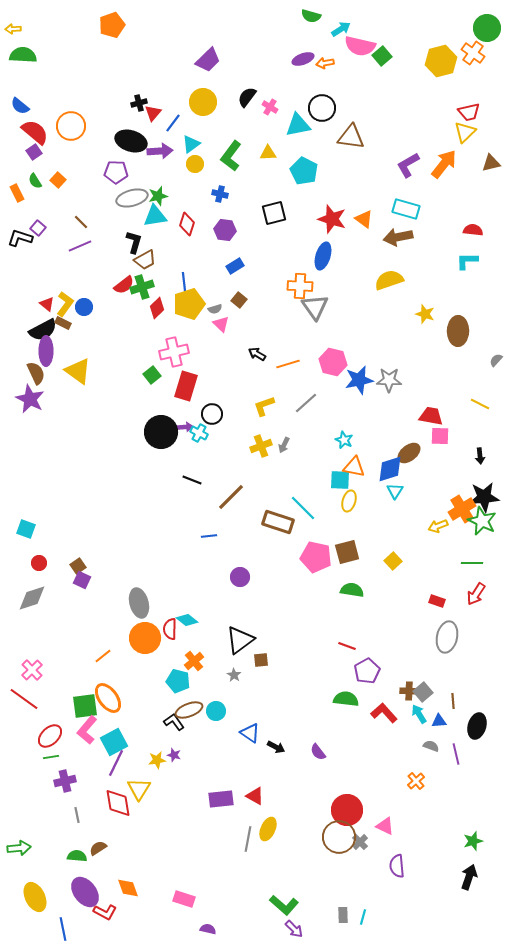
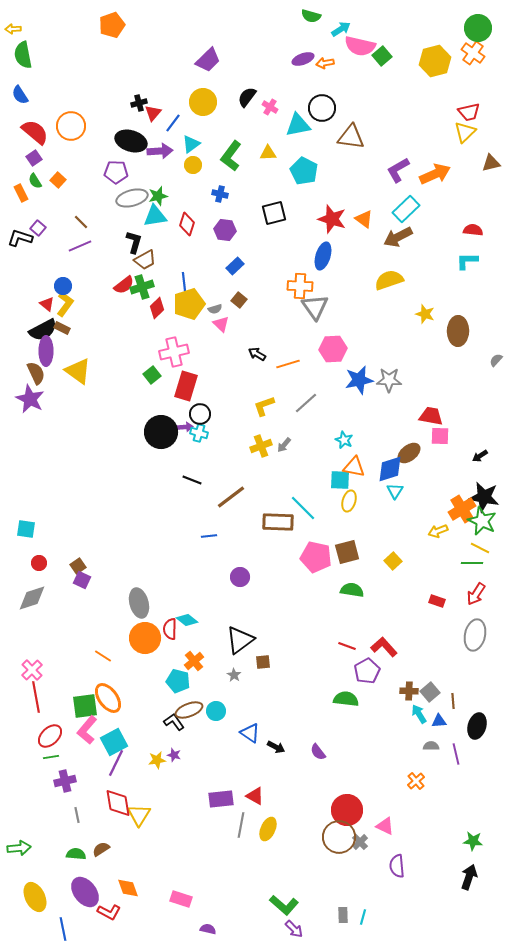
green circle at (487, 28): moved 9 px left
green semicircle at (23, 55): rotated 104 degrees counterclockwise
yellow hexagon at (441, 61): moved 6 px left
blue semicircle at (20, 106): moved 11 px up; rotated 18 degrees clockwise
purple square at (34, 152): moved 6 px down
yellow circle at (195, 164): moved 2 px left, 1 px down
orange arrow at (444, 164): moved 9 px left, 10 px down; rotated 28 degrees clockwise
purple L-shape at (408, 165): moved 10 px left, 5 px down
orange rectangle at (17, 193): moved 4 px right
cyan rectangle at (406, 209): rotated 60 degrees counterclockwise
brown arrow at (398, 237): rotated 16 degrees counterclockwise
blue rectangle at (235, 266): rotated 12 degrees counterclockwise
blue circle at (84, 307): moved 21 px left, 21 px up
brown rectangle at (63, 323): moved 1 px left, 5 px down
pink hexagon at (333, 362): moved 13 px up; rotated 16 degrees counterclockwise
yellow line at (480, 404): moved 144 px down
black circle at (212, 414): moved 12 px left
cyan cross at (199, 433): rotated 12 degrees counterclockwise
gray arrow at (284, 445): rotated 14 degrees clockwise
black arrow at (480, 456): rotated 63 degrees clockwise
brown line at (231, 497): rotated 8 degrees clockwise
black star at (484, 497): rotated 16 degrees clockwise
brown rectangle at (278, 522): rotated 16 degrees counterclockwise
yellow arrow at (438, 526): moved 5 px down
cyan square at (26, 529): rotated 12 degrees counterclockwise
gray ellipse at (447, 637): moved 28 px right, 2 px up
orange line at (103, 656): rotated 72 degrees clockwise
brown square at (261, 660): moved 2 px right, 2 px down
gray square at (423, 692): moved 7 px right
red line at (24, 699): moved 12 px right, 2 px up; rotated 44 degrees clockwise
red L-shape at (384, 713): moved 66 px up
gray semicircle at (431, 746): rotated 21 degrees counterclockwise
yellow triangle at (139, 789): moved 26 px down
gray line at (248, 839): moved 7 px left, 14 px up
green star at (473, 841): rotated 24 degrees clockwise
brown semicircle at (98, 848): moved 3 px right, 1 px down
green semicircle at (77, 856): moved 1 px left, 2 px up
pink rectangle at (184, 899): moved 3 px left
red L-shape at (105, 912): moved 4 px right
